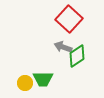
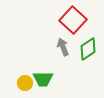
red square: moved 4 px right, 1 px down
gray arrow: rotated 48 degrees clockwise
green diamond: moved 11 px right, 7 px up
